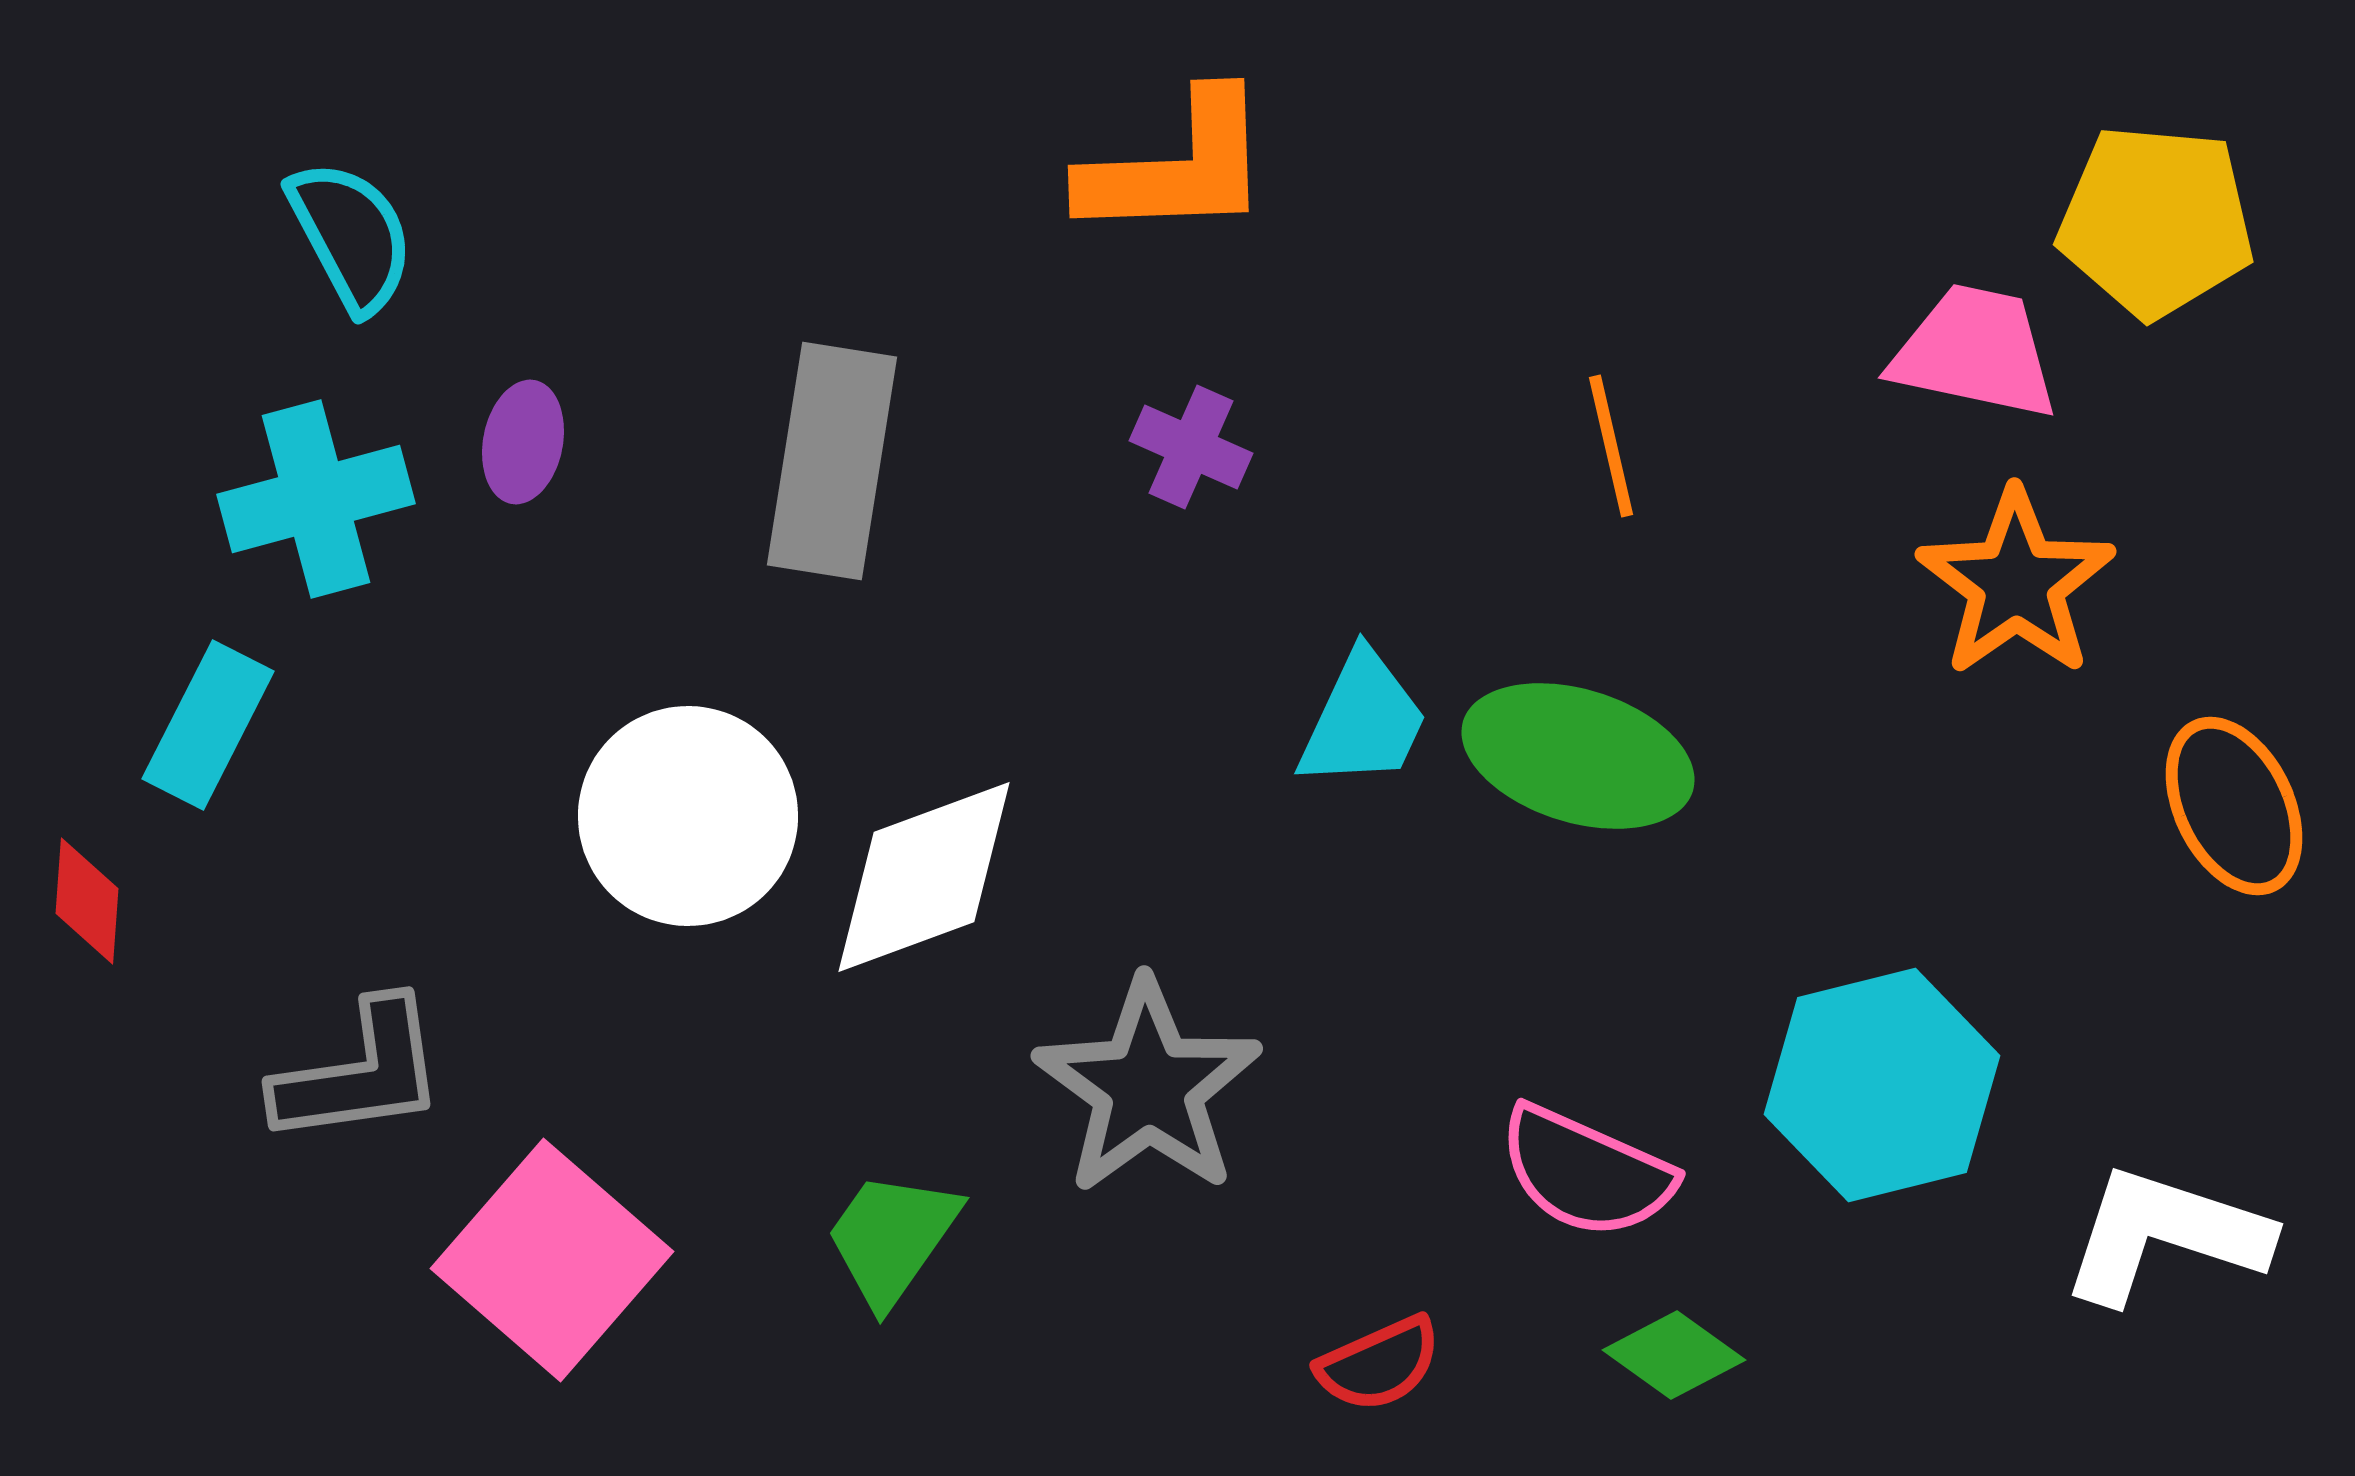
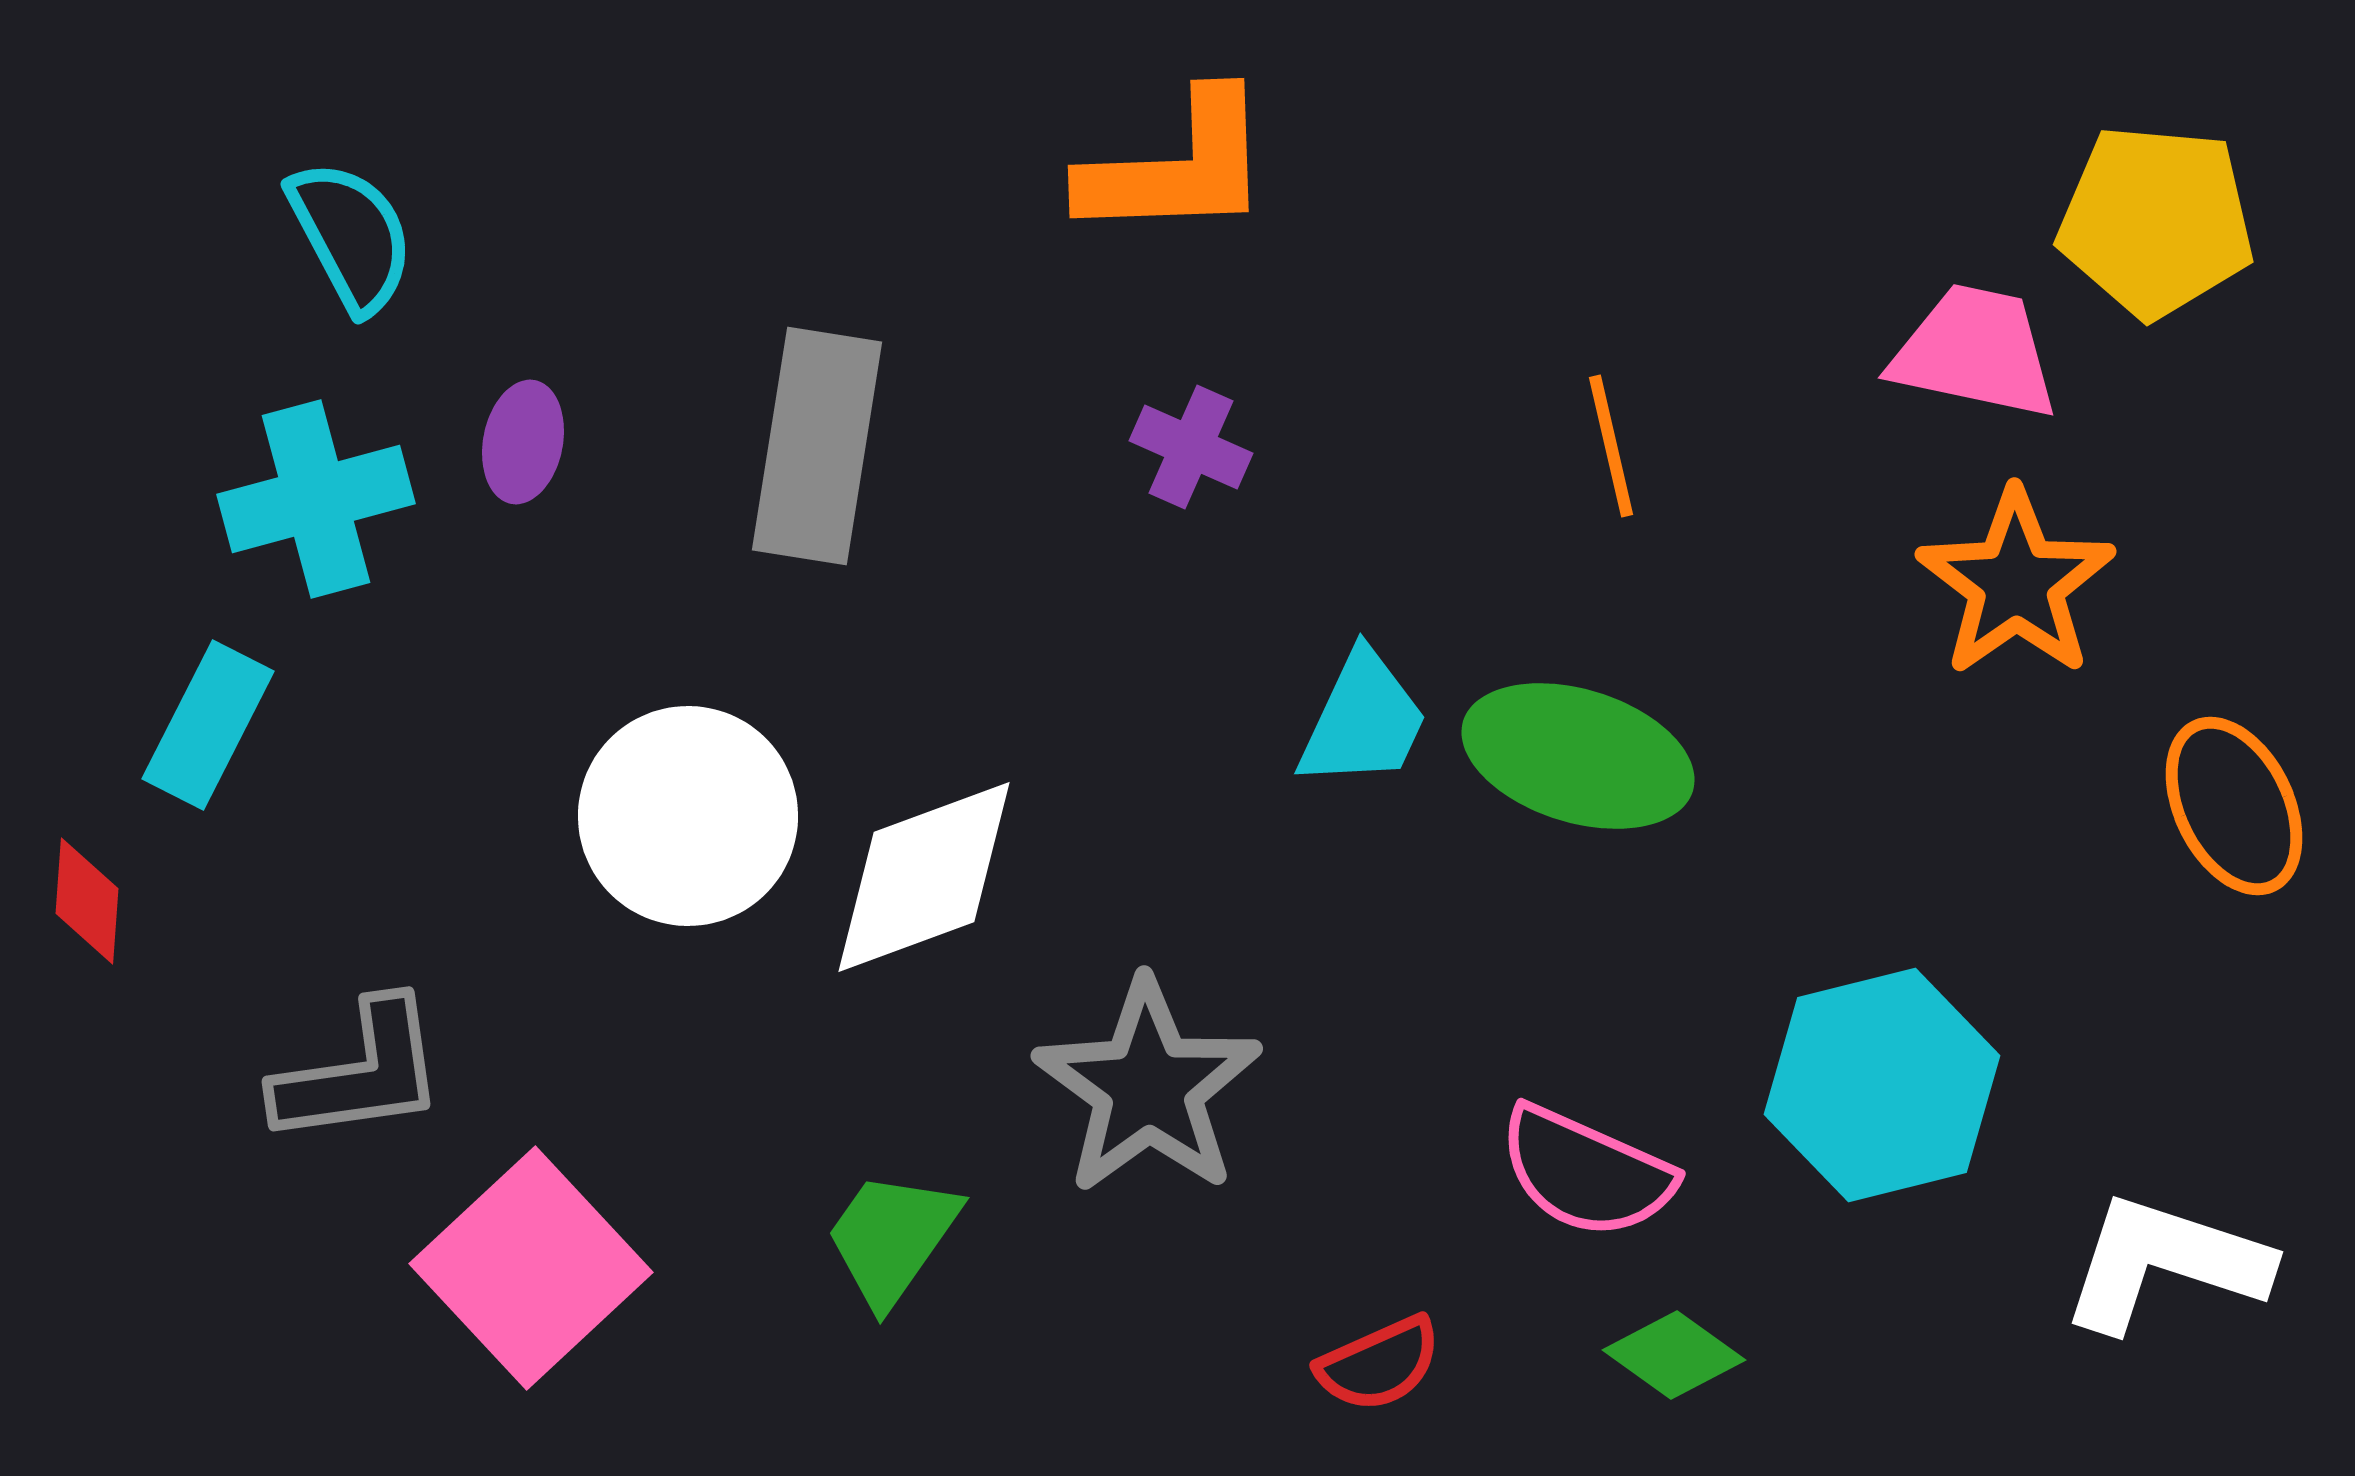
gray rectangle: moved 15 px left, 15 px up
white L-shape: moved 28 px down
pink square: moved 21 px left, 8 px down; rotated 6 degrees clockwise
